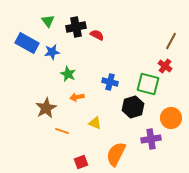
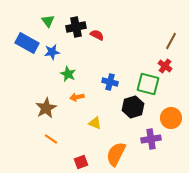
orange line: moved 11 px left, 8 px down; rotated 16 degrees clockwise
